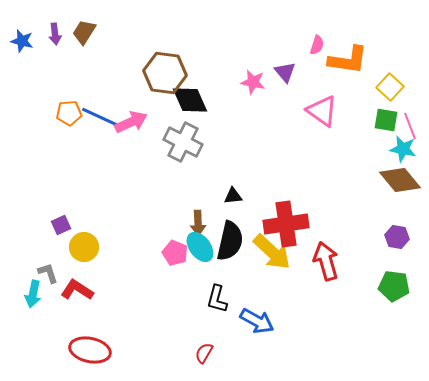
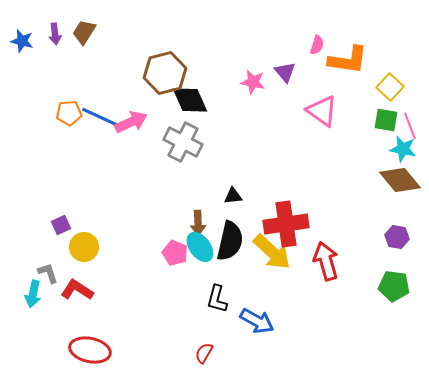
brown hexagon: rotated 21 degrees counterclockwise
